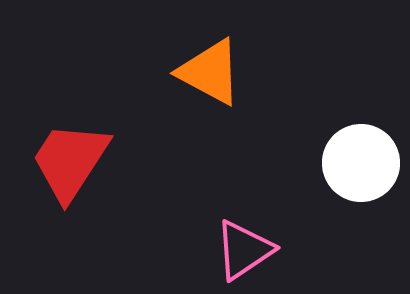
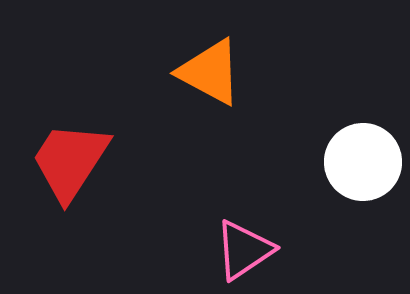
white circle: moved 2 px right, 1 px up
